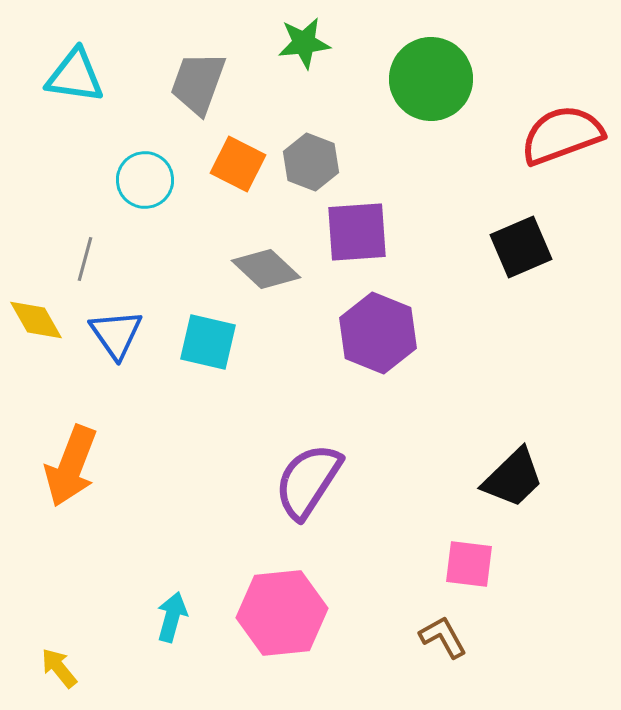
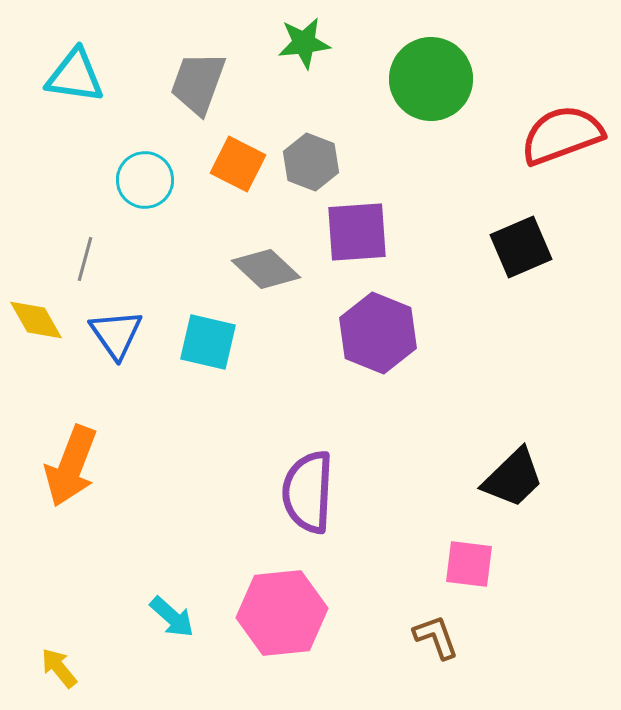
purple semicircle: moved 11 px down; rotated 30 degrees counterclockwise
cyan arrow: rotated 117 degrees clockwise
brown L-shape: moved 7 px left; rotated 9 degrees clockwise
